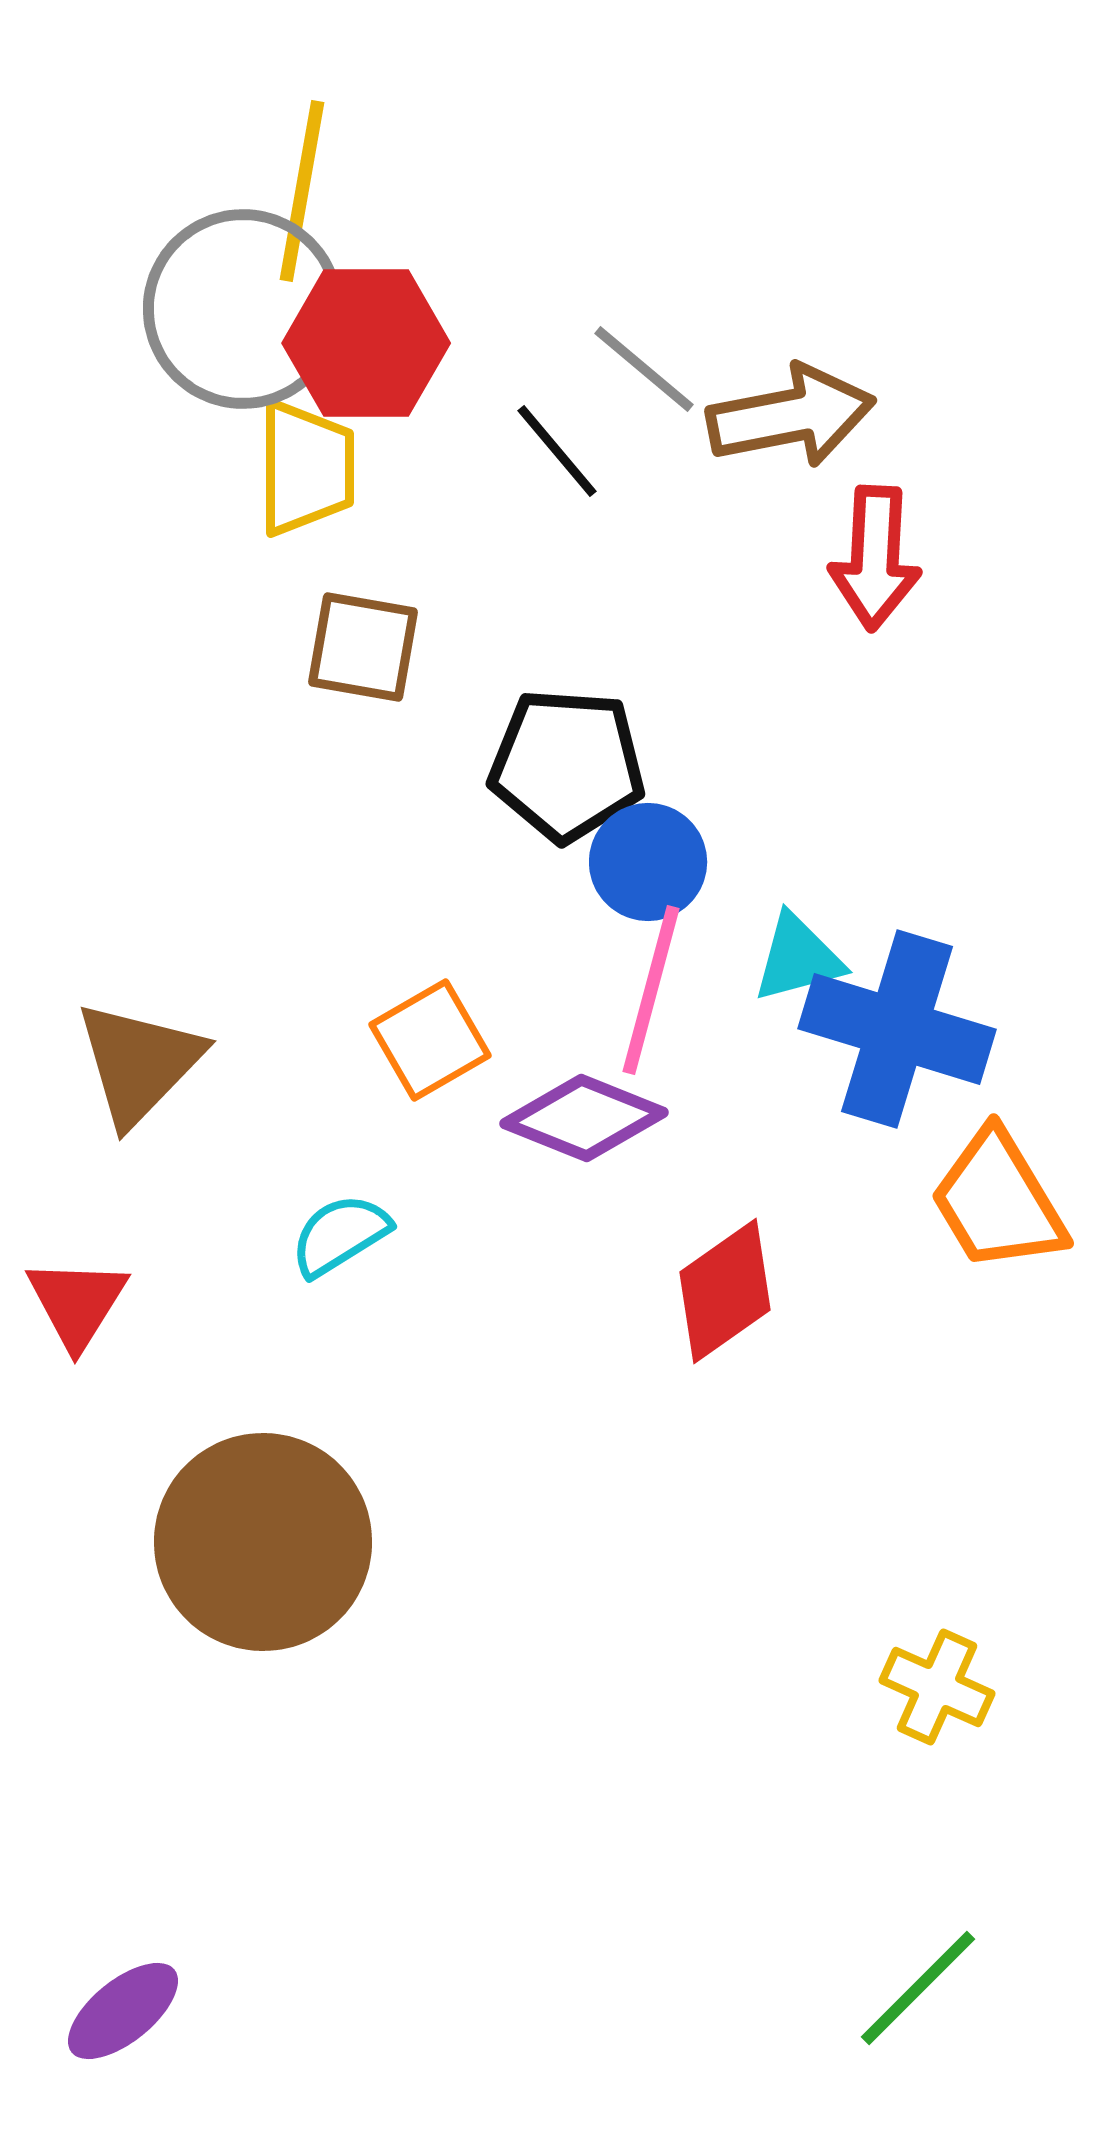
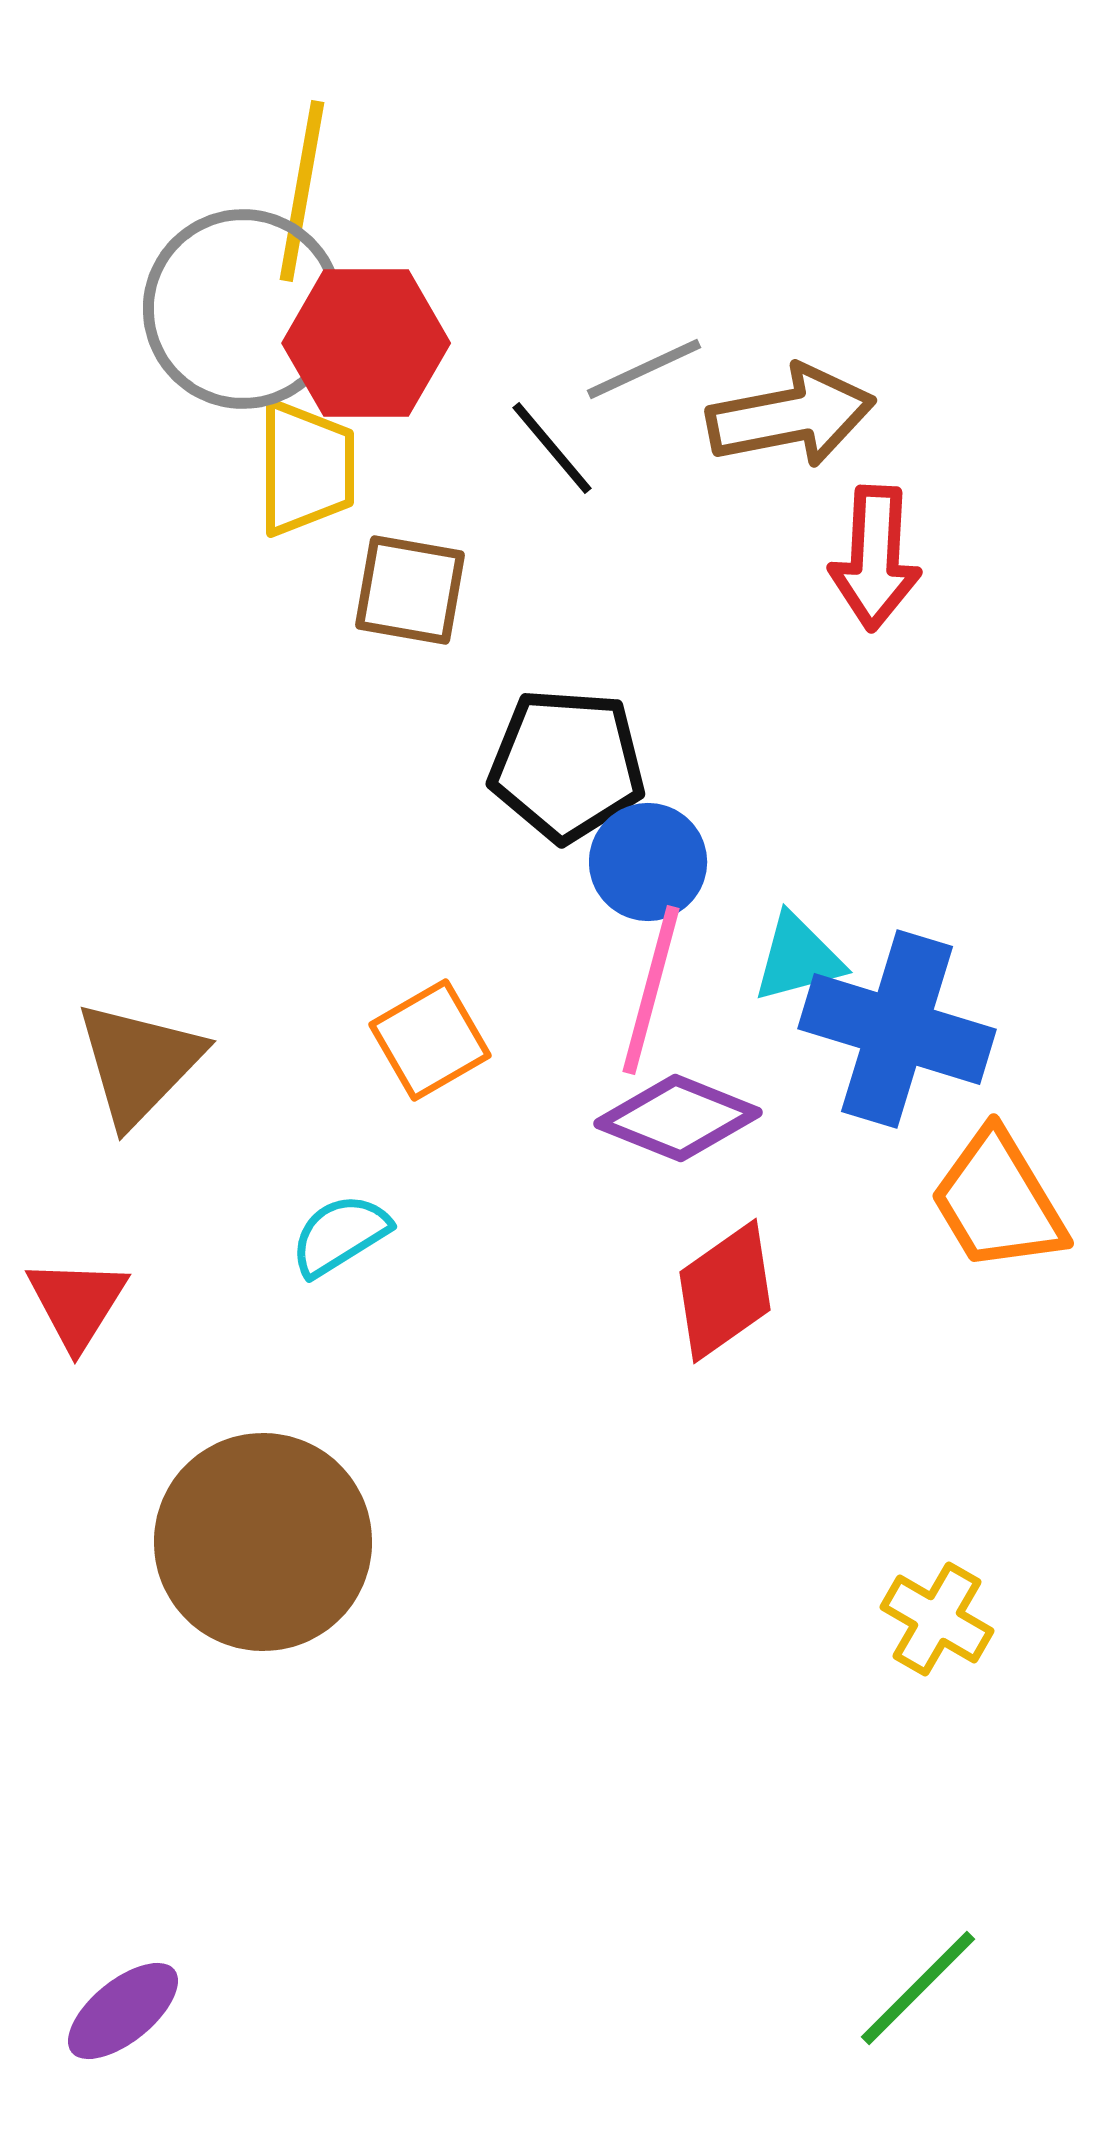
gray line: rotated 65 degrees counterclockwise
black line: moved 5 px left, 3 px up
brown square: moved 47 px right, 57 px up
purple diamond: moved 94 px right
yellow cross: moved 68 px up; rotated 6 degrees clockwise
